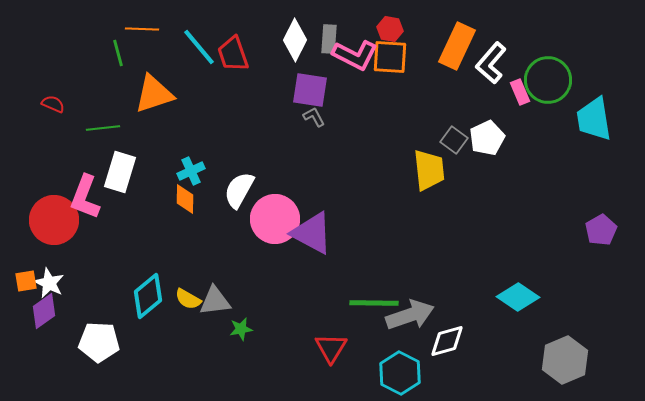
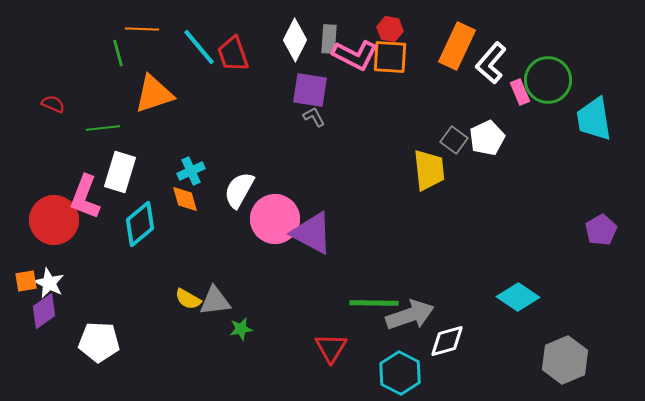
orange diamond at (185, 199): rotated 16 degrees counterclockwise
cyan diamond at (148, 296): moved 8 px left, 72 px up
